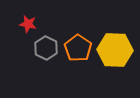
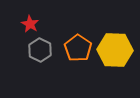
red star: moved 2 px right; rotated 18 degrees clockwise
gray hexagon: moved 6 px left, 2 px down
